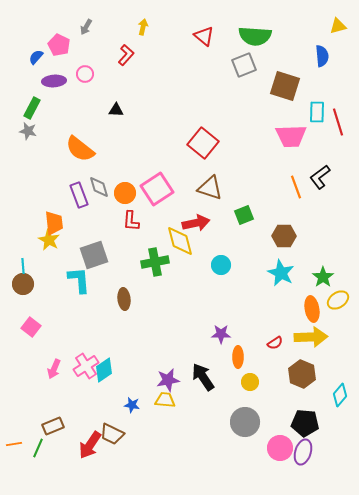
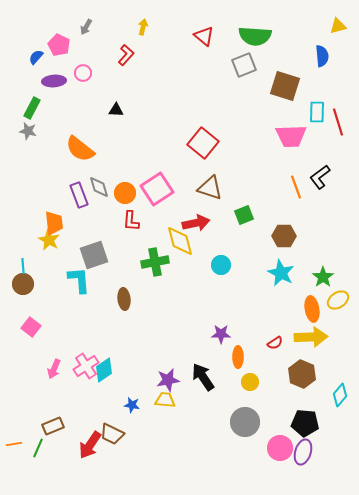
pink circle at (85, 74): moved 2 px left, 1 px up
